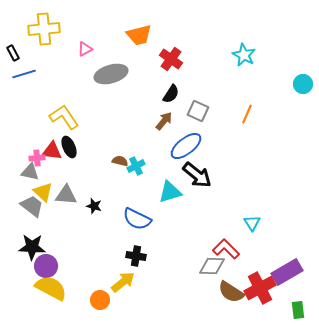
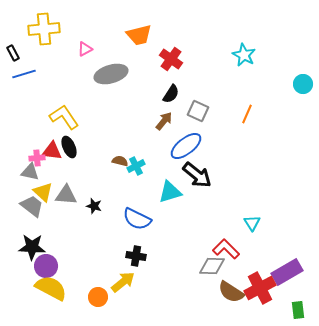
orange circle at (100, 300): moved 2 px left, 3 px up
